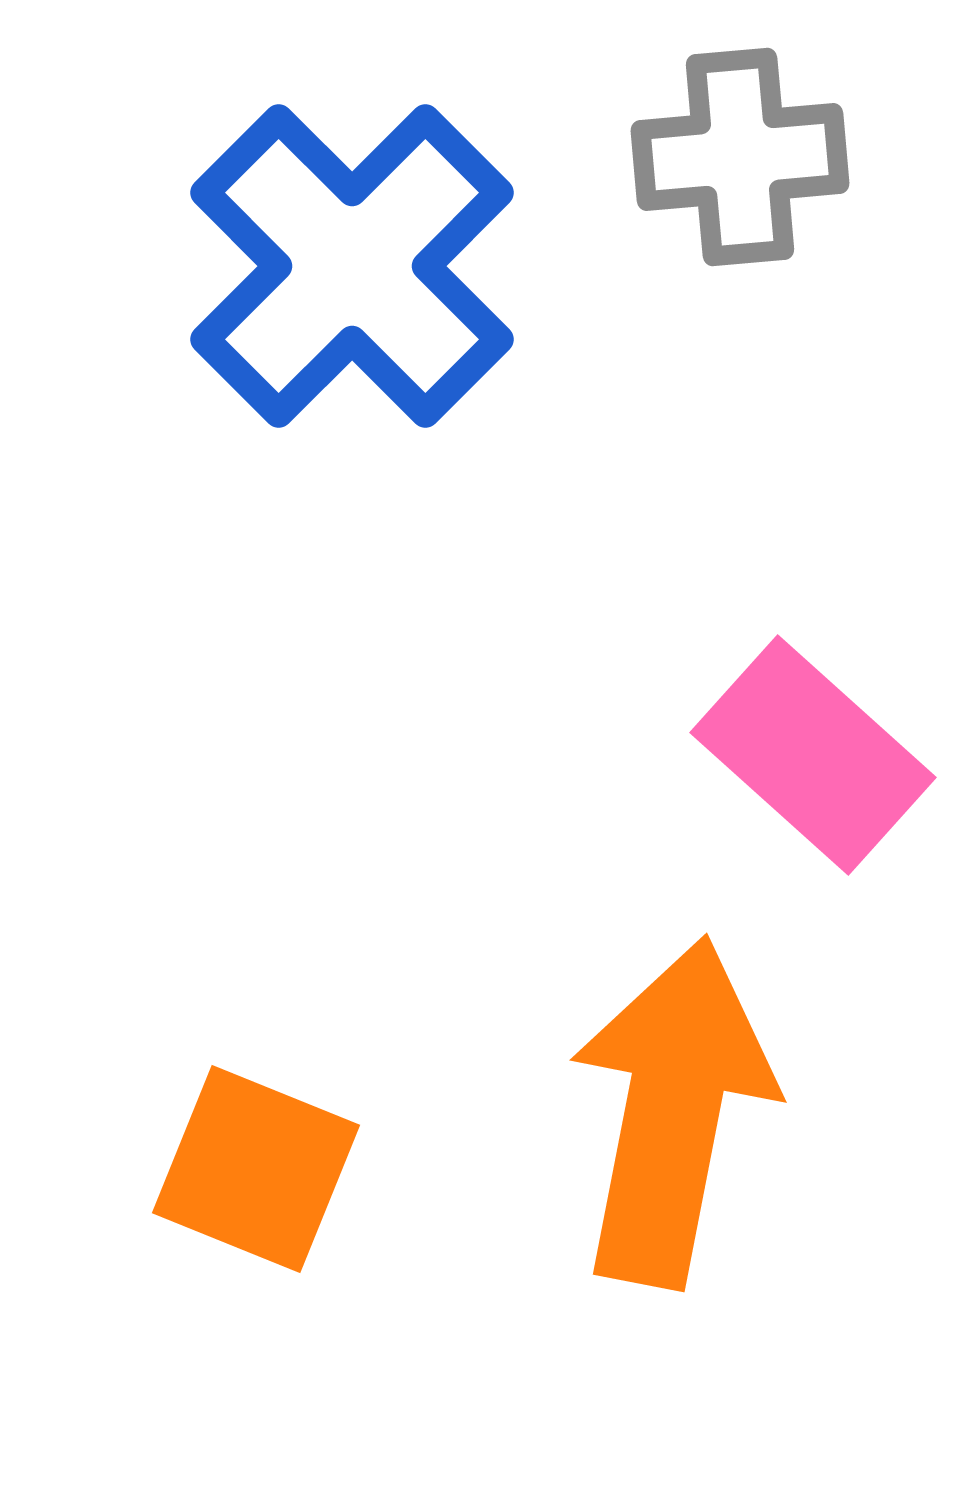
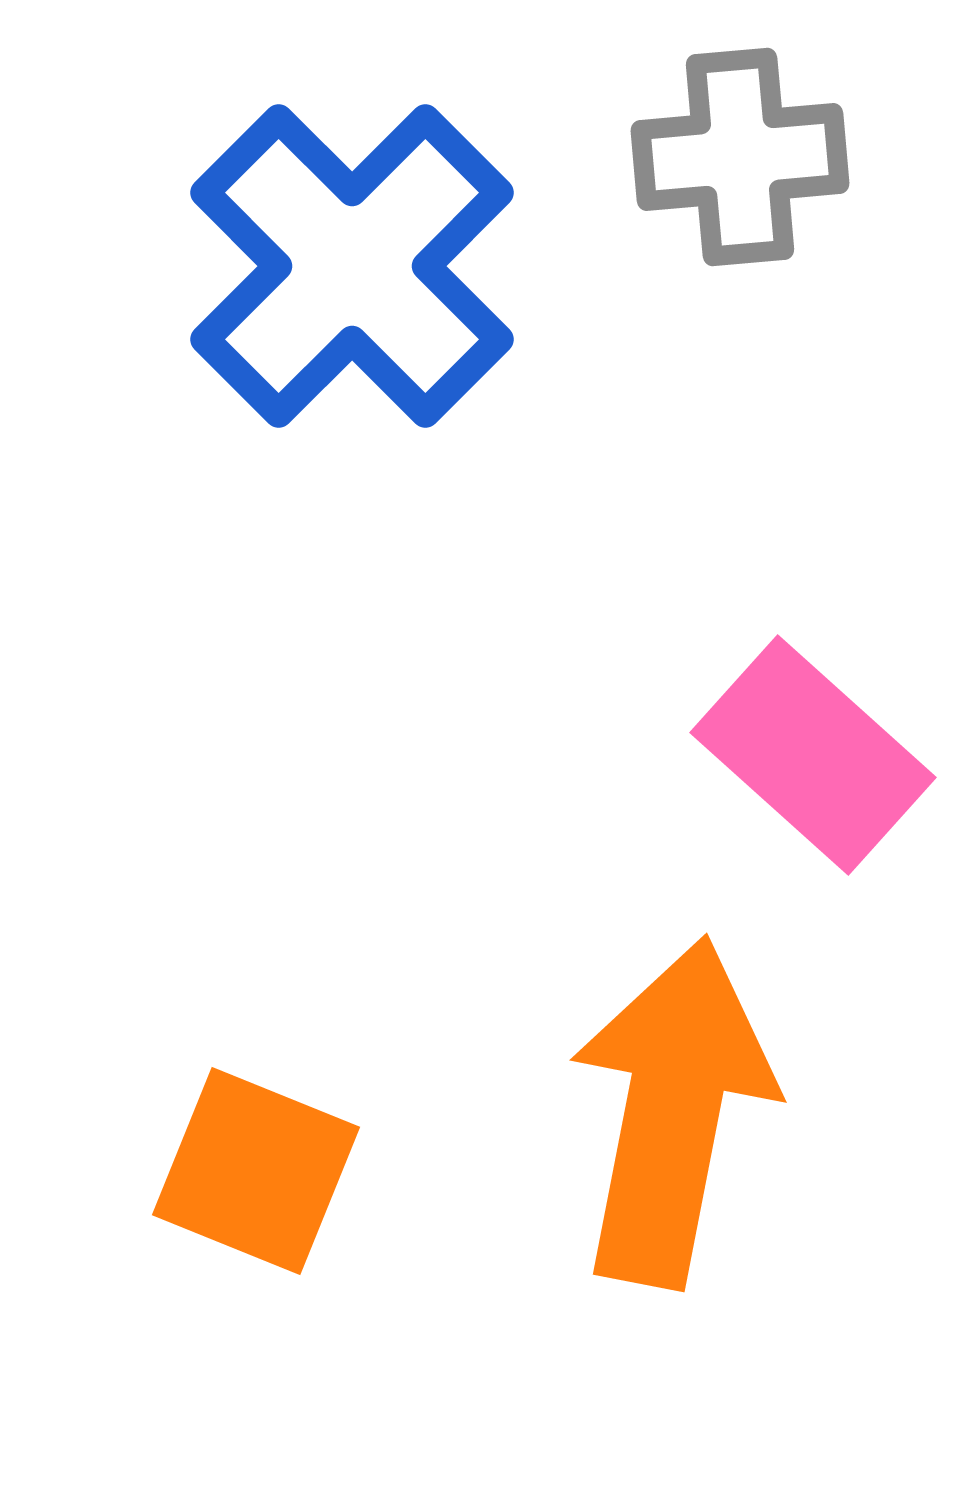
orange square: moved 2 px down
